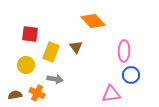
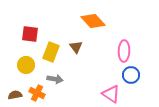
pink triangle: rotated 42 degrees clockwise
